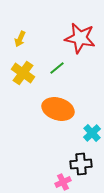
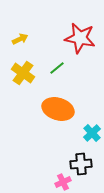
yellow arrow: rotated 140 degrees counterclockwise
